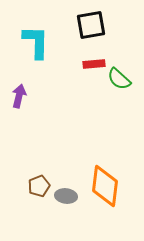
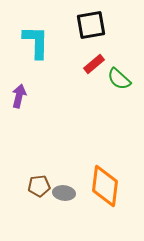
red rectangle: rotated 35 degrees counterclockwise
brown pentagon: rotated 15 degrees clockwise
gray ellipse: moved 2 px left, 3 px up
